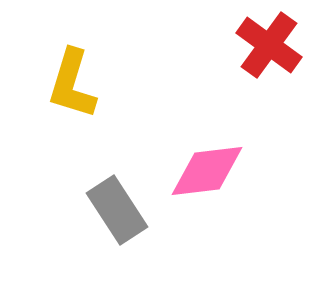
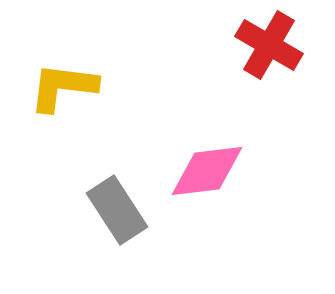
red cross: rotated 6 degrees counterclockwise
yellow L-shape: moved 9 px left, 3 px down; rotated 80 degrees clockwise
